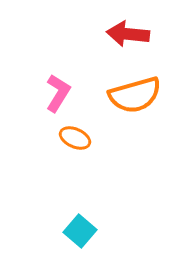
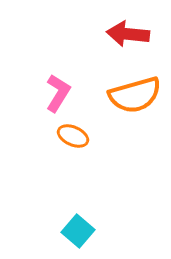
orange ellipse: moved 2 px left, 2 px up
cyan square: moved 2 px left
